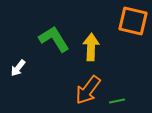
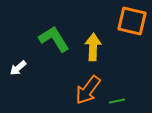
orange square: moved 1 px left
yellow arrow: moved 2 px right
white arrow: rotated 12 degrees clockwise
